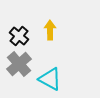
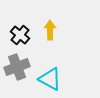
black cross: moved 1 px right, 1 px up
gray cross: moved 2 px left, 3 px down; rotated 20 degrees clockwise
